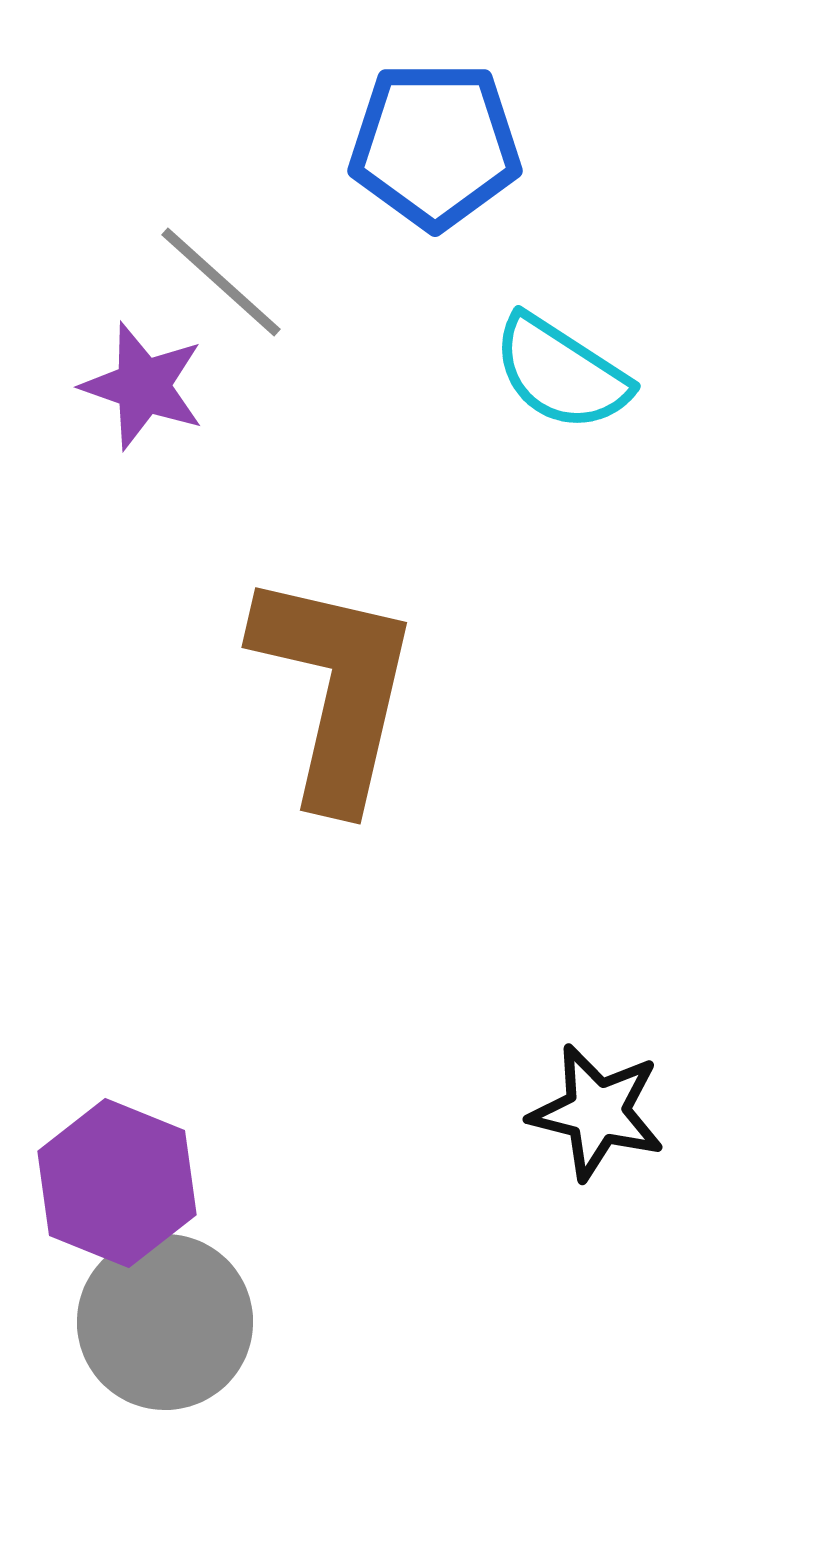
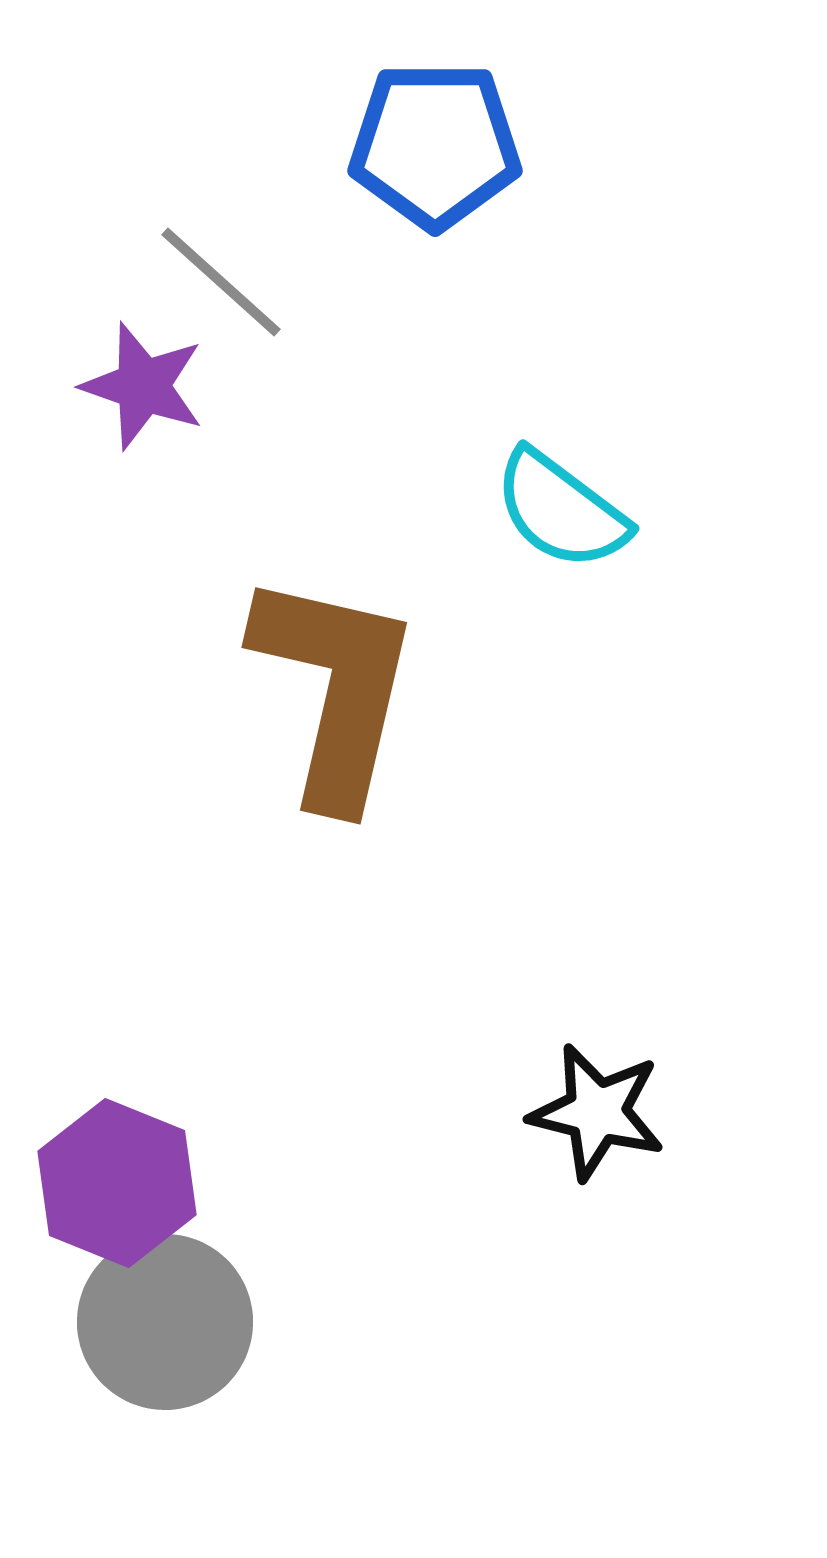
cyan semicircle: moved 137 px down; rotated 4 degrees clockwise
